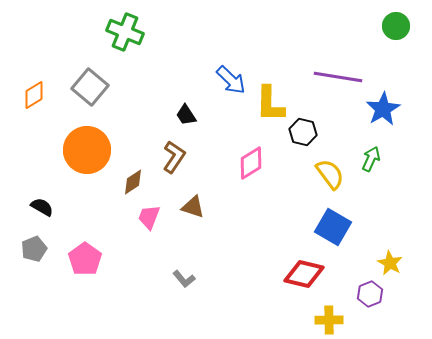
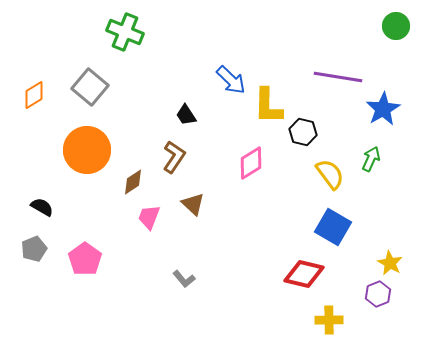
yellow L-shape: moved 2 px left, 2 px down
brown triangle: moved 3 px up; rotated 25 degrees clockwise
purple hexagon: moved 8 px right
